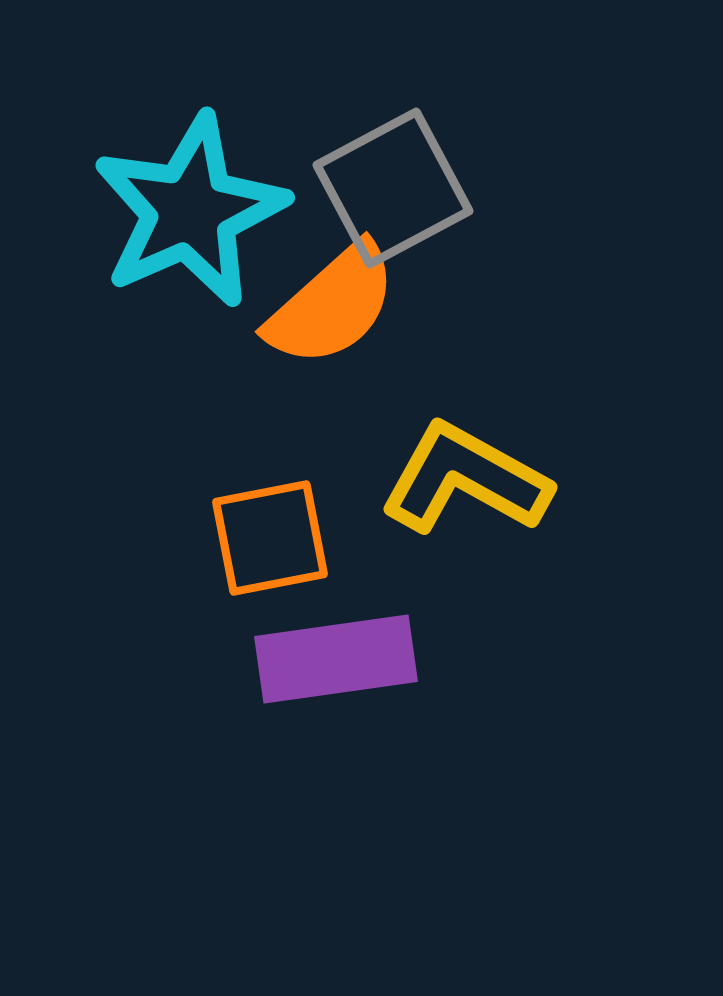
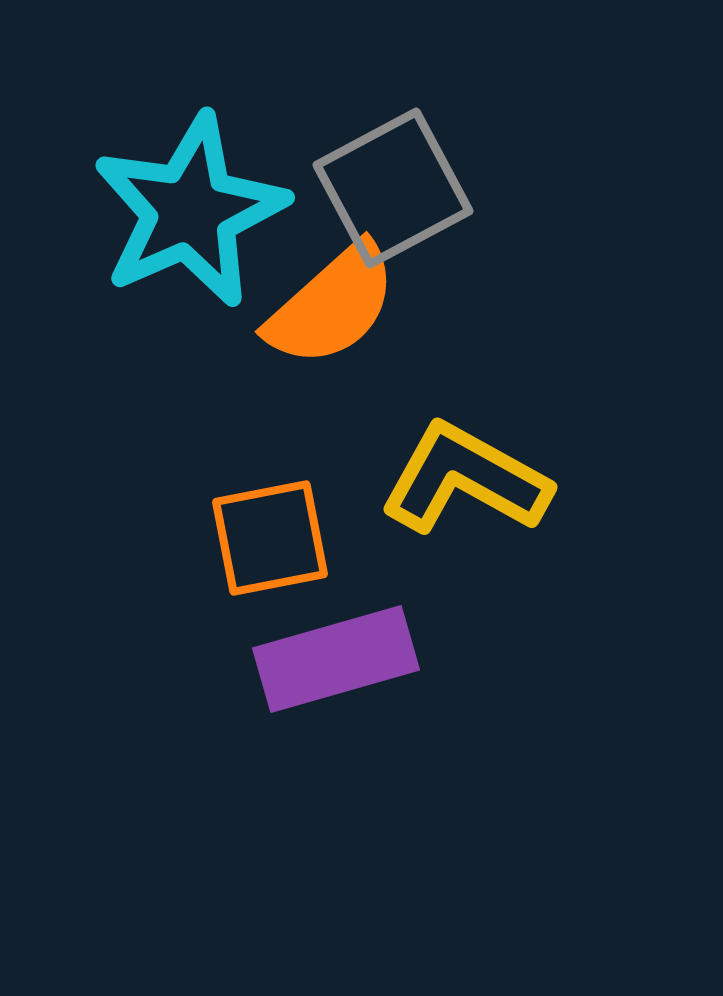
purple rectangle: rotated 8 degrees counterclockwise
